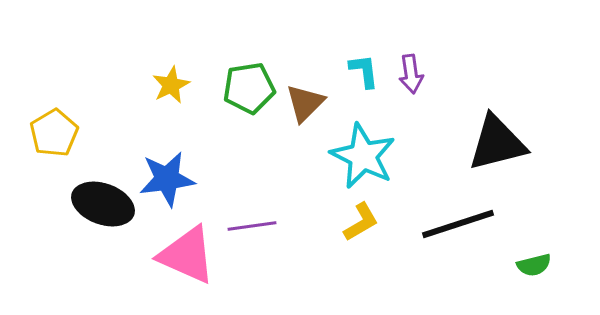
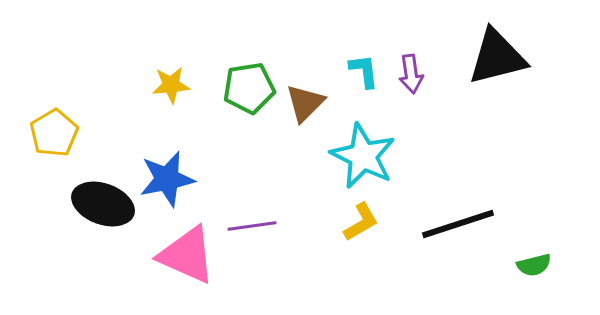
yellow star: rotated 21 degrees clockwise
black triangle: moved 86 px up
blue star: rotated 4 degrees counterclockwise
